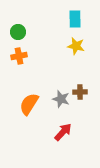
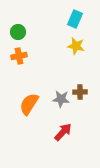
cyan rectangle: rotated 24 degrees clockwise
gray star: rotated 12 degrees counterclockwise
